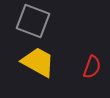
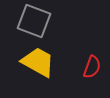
gray square: moved 1 px right
